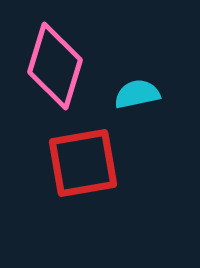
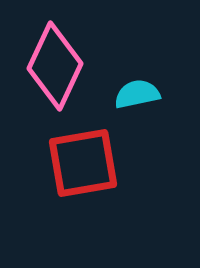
pink diamond: rotated 8 degrees clockwise
